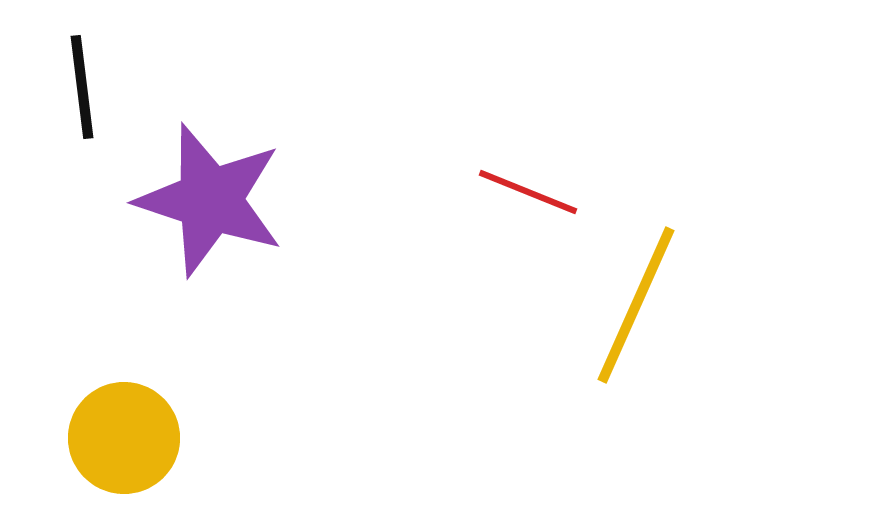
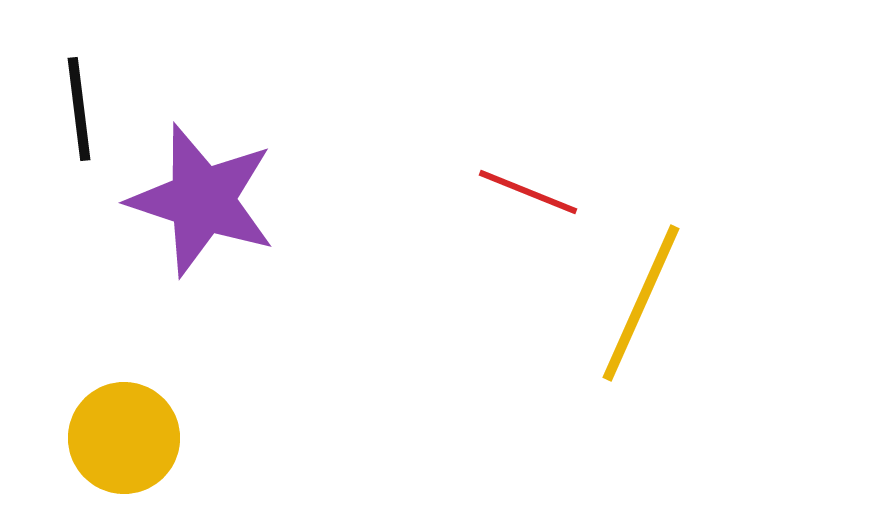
black line: moved 3 px left, 22 px down
purple star: moved 8 px left
yellow line: moved 5 px right, 2 px up
